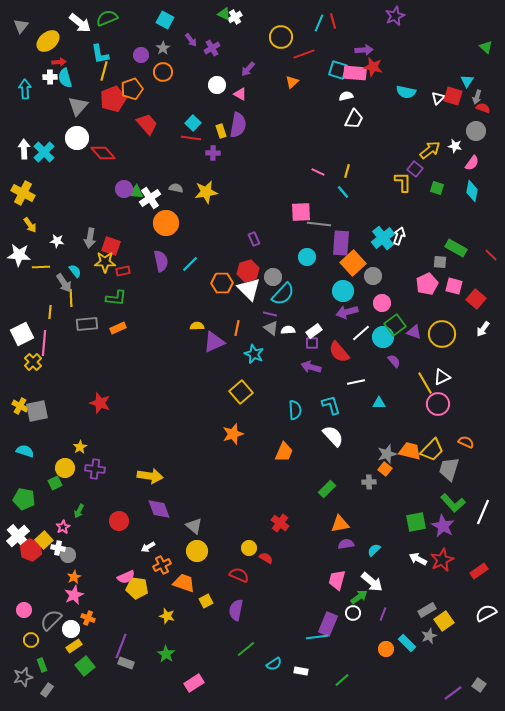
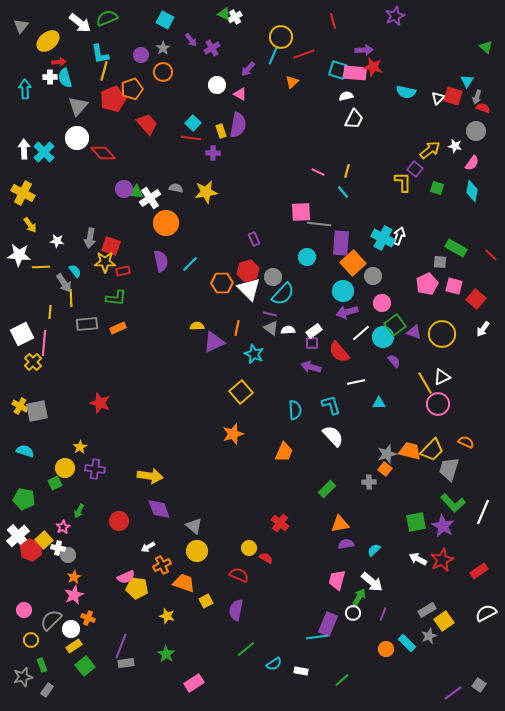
cyan line at (319, 23): moved 46 px left, 33 px down
cyan cross at (383, 238): rotated 25 degrees counterclockwise
green arrow at (359, 597): rotated 24 degrees counterclockwise
gray rectangle at (126, 663): rotated 28 degrees counterclockwise
